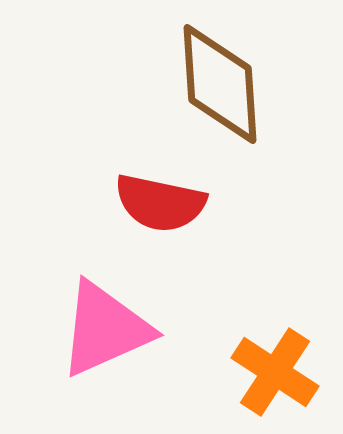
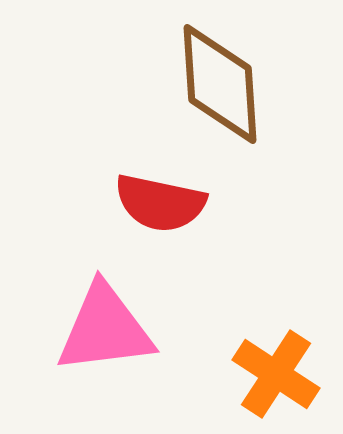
pink triangle: rotated 17 degrees clockwise
orange cross: moved 1 px right, 2 px down
